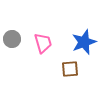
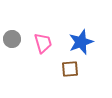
blue star: moved 3 px left
